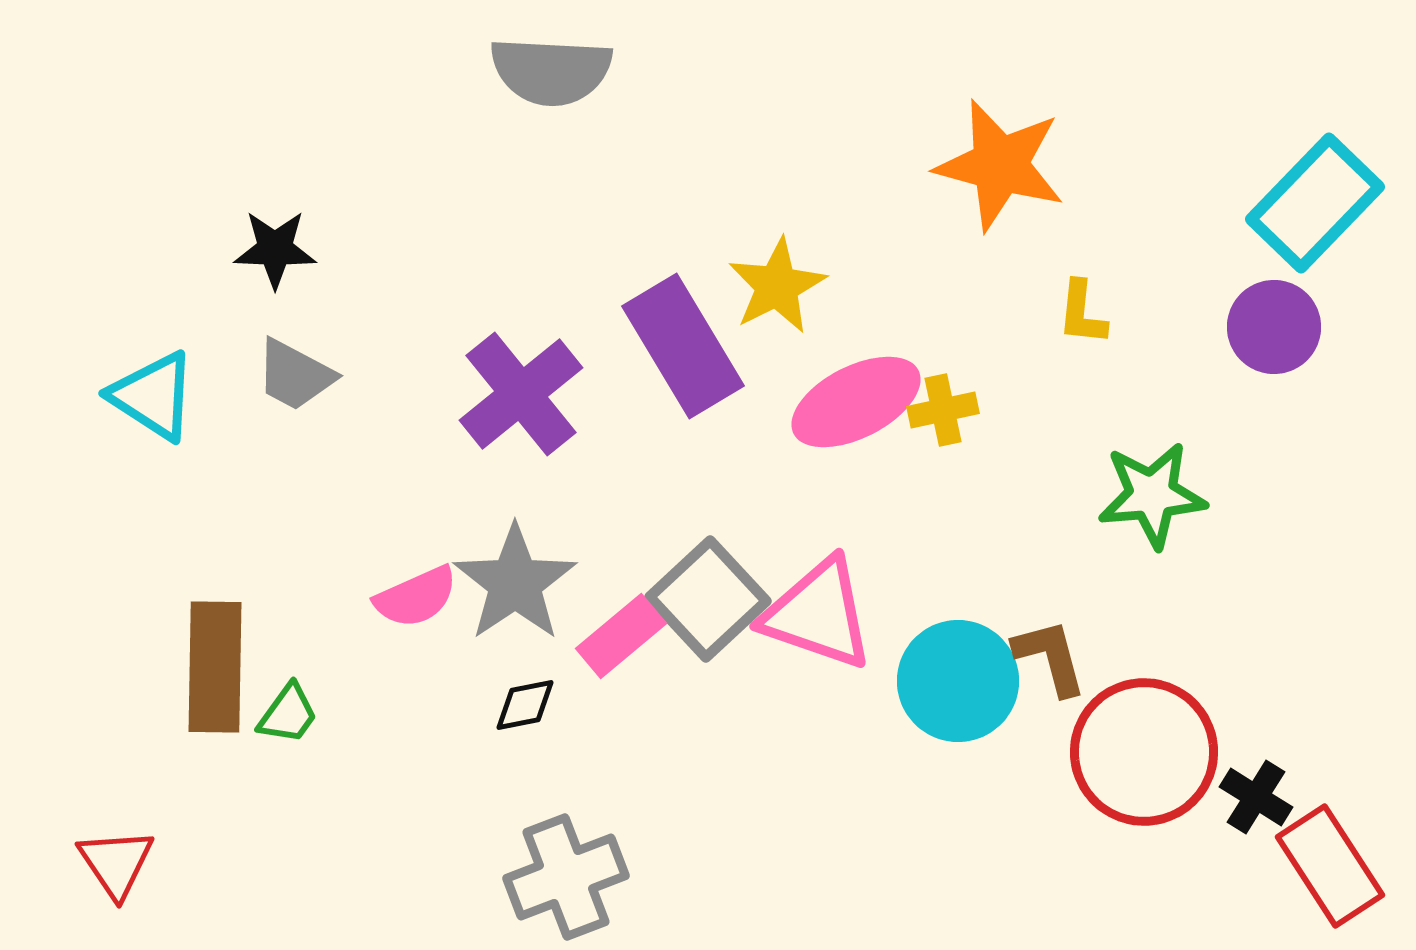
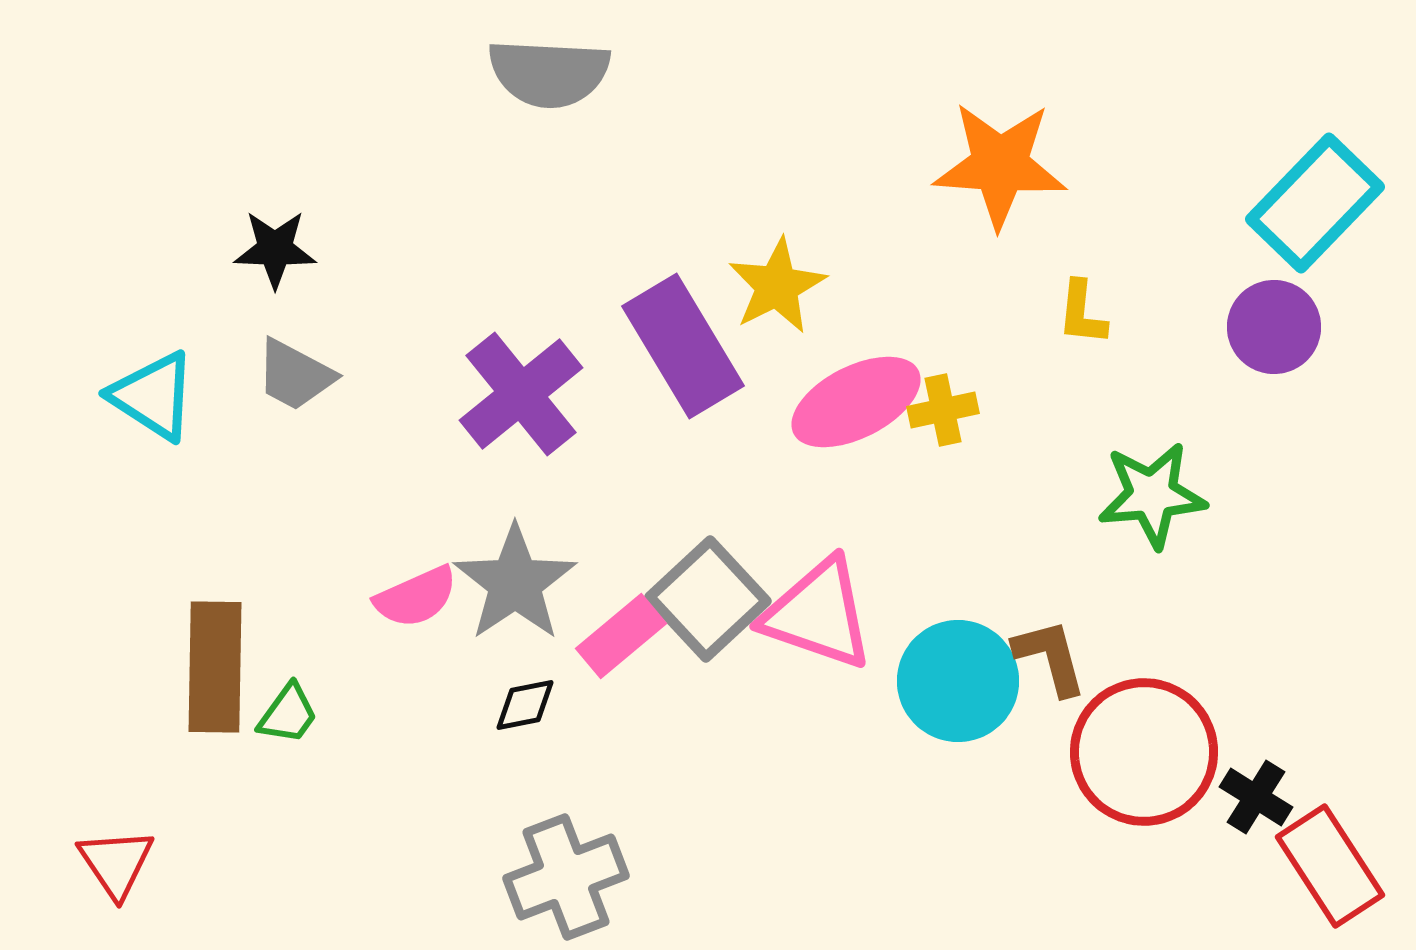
gray semicircle: moved 2 px left, 2 px down
orange star: rotated 11 degrees counterclockwise
